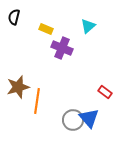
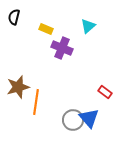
orange line: moved 1 px left, 1 px down
